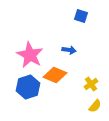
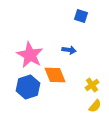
orange diamond: rotated 45 degrees clockwise
yellow cross: moved 1 px right, 1 px down
